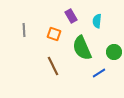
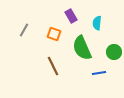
cyan semicircle: moved 2 px down
gray line: rotated 32 degrees clockwise
blue line: rotated 24 degrees clockwise
